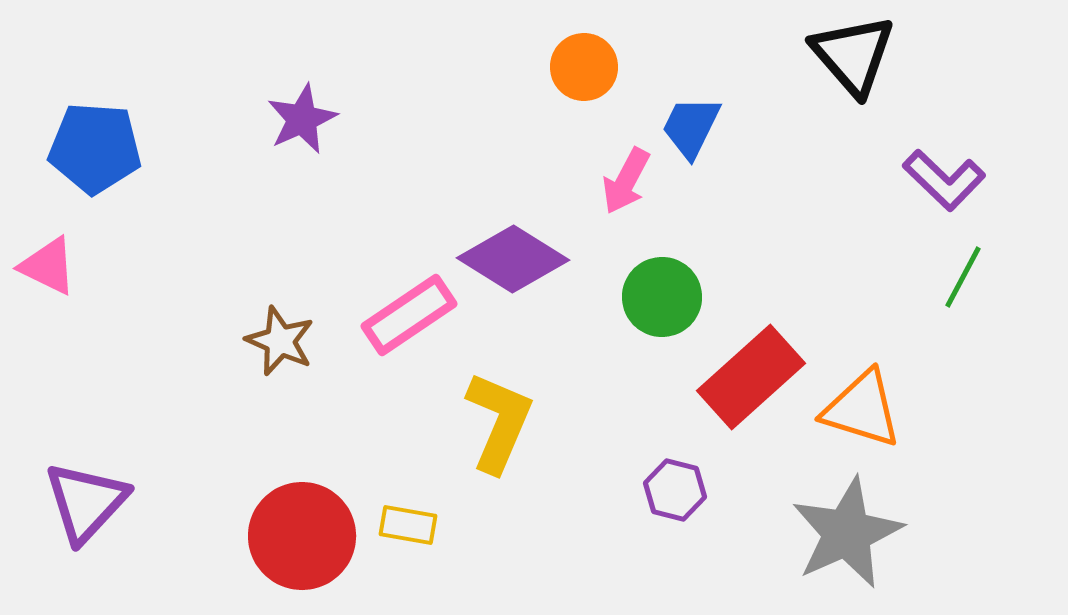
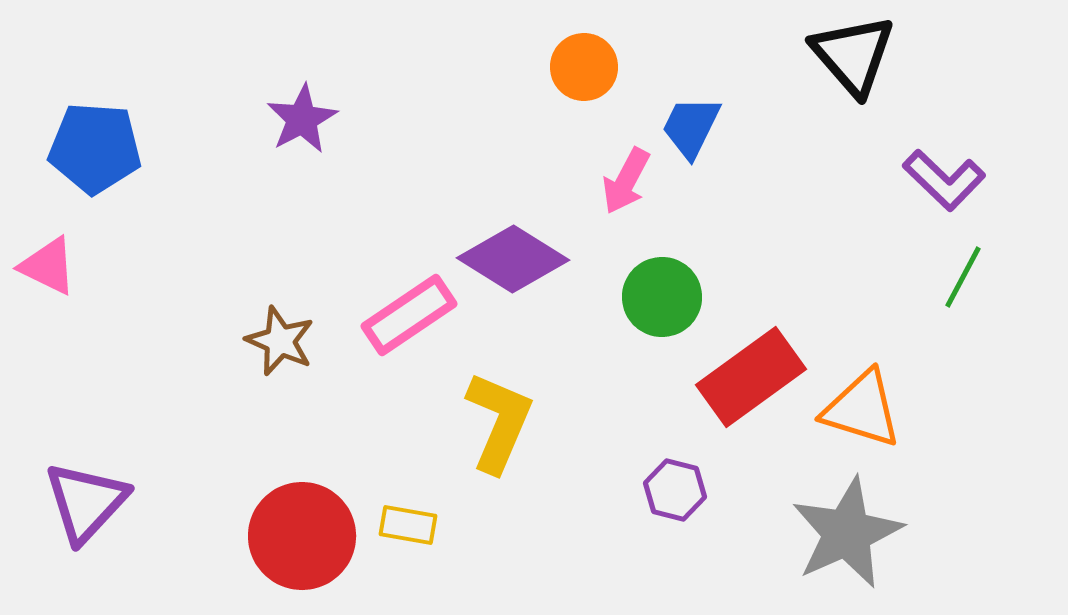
purple star: rotated 4 degrees counterclockwise
red rectangle: rotated 6 degrees clockwise
